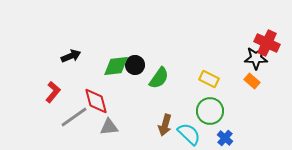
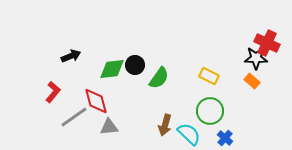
green diamond: moved 4 px left, 3 px down
yellow rectangle: moved 3 px up
